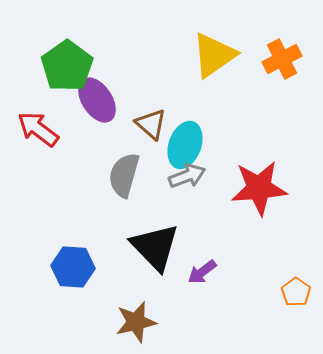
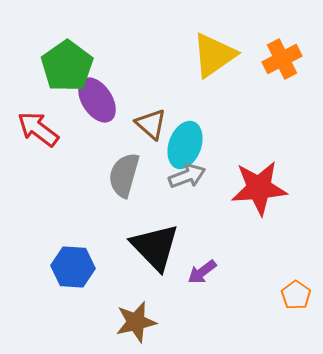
orange pentagon: moved 3 px down
